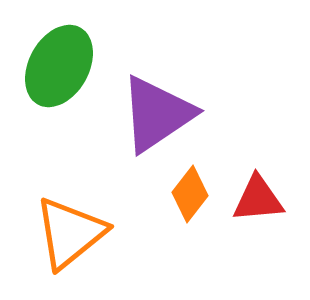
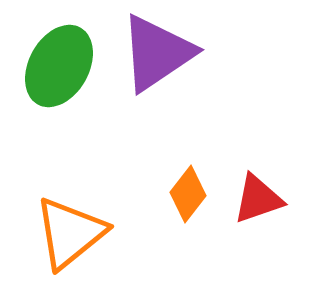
purple triangle: moved 61 px up
orange diamond: moved 2 px left
red triangle: rotated 14 degrees counterclockwise
